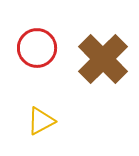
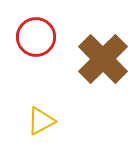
red circle: moved 1 px left, 11 px up
